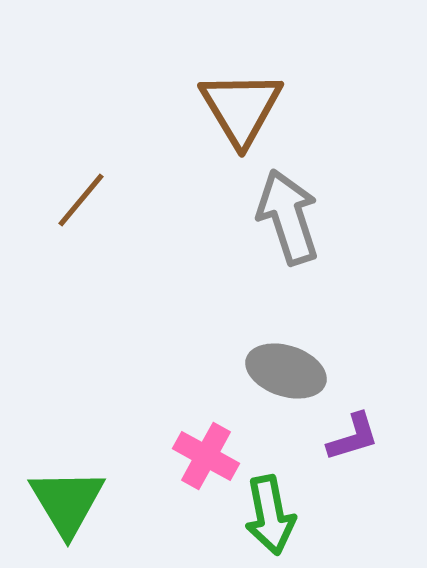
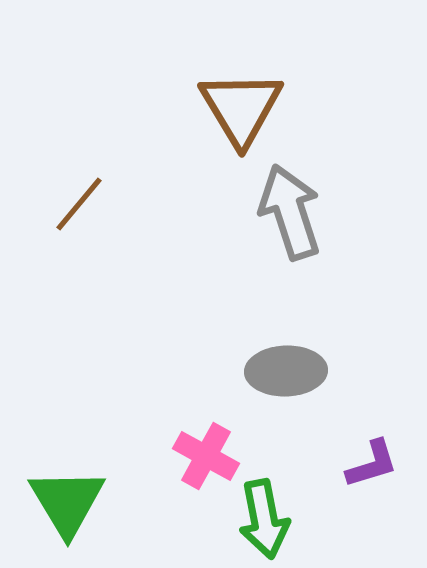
brown line: moved 2 px left, 4 px down
gray arrow: moved 2 px right, 5 px up
gray ellipse: rotated 20 degrees counterclockwise
purple L-shape: moved 19 px right, 27 px down
green arrow: moved 6 px left, 4 px down
